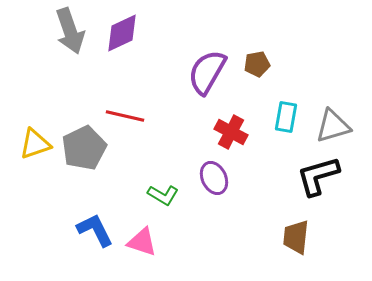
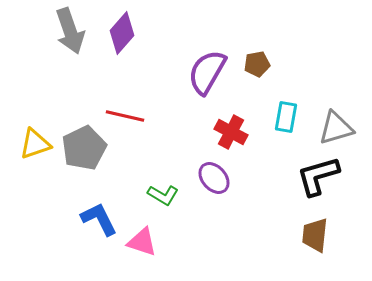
purple diamond: rotated 24 degrees counterclockwise
gray triangle: moved 3 px right, 2 px down
purple ellipse: rotated 16 degrees counterclockwise
blue L-shape: moved 4 px right, 11 px up
brown trapezoid: moved 19 px right, 2 px up
